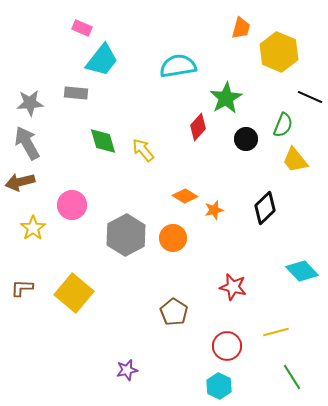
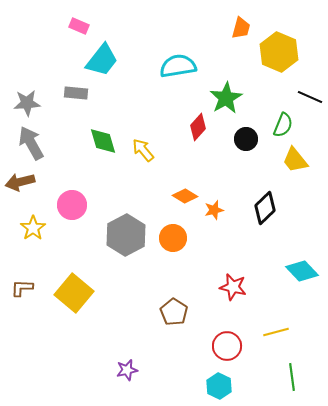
pink rectangle: moved 3 px left, 2 px up
gray star: moved 3 px left
gray arrow: moved 4 px right
green line: rotated 24 degrees clockwise
